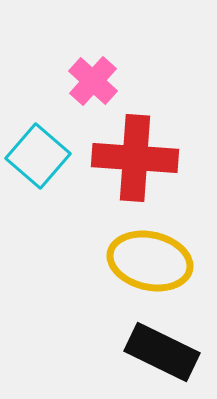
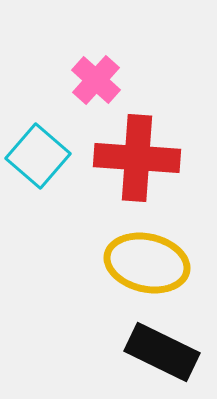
pink cross: moved 3 px right, 1 px up
red cross: moved 2 px right
yellow ellipse: moved 3 px left, 2 px down
